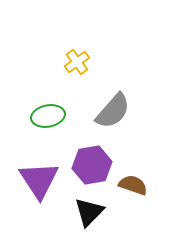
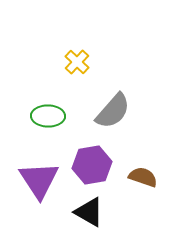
yellow cross: rotated 10 degrees counterclockwise
green ellipse: rotated 12 degrees clockwise
brown semicircle: moved 10 px right, 8 px up
black triangle: rotated 44 degrees counterclockwise
